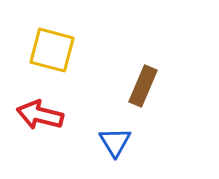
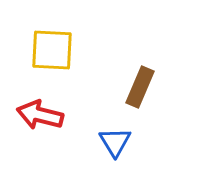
yellow square: rotated 12 degrees counterclockwise
brown rectangle: moved 3 px left, 1 px down
